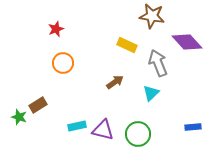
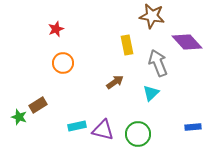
yellow rectangle: rotated 54 degrees clockwise
